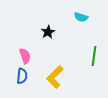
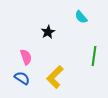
cyan semicircle: rotated 32 degrees clockwise
pink semicircle: moved 1 px right, 1 px down
blue semicircle: moved 2 px down; rotated 63 degrees counterclockwise
